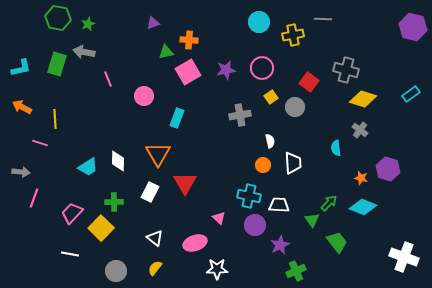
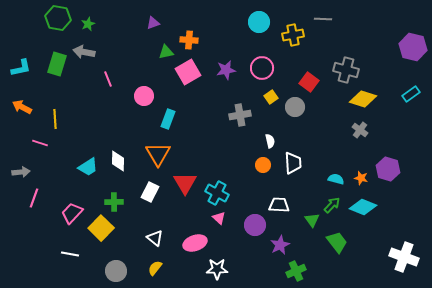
purple hexagon at (413, 27): moved 20 px down
cyan rectangle at (177, 118): moved 9 px left, 1 px down
cyan semicircle at (336, 148): moved 31 px down; rotated 112 degrees clockwise
gray arrow at (21, 172): rotated 12 degrees counterclockwise
cyan cross at (249, 196): moved 32 px left, 3 px up; rotated 15 degrees clockwise
green arrow at (329, 203): moved 3 px right, 2 px down
